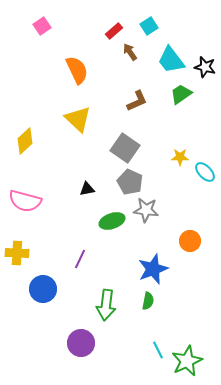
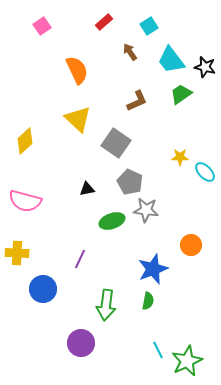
red rectangle: moved 10 px left, 9 px up
gray square: moved 9 px left, 5 px up
orange circle: moved 1 px right, 4 px down
